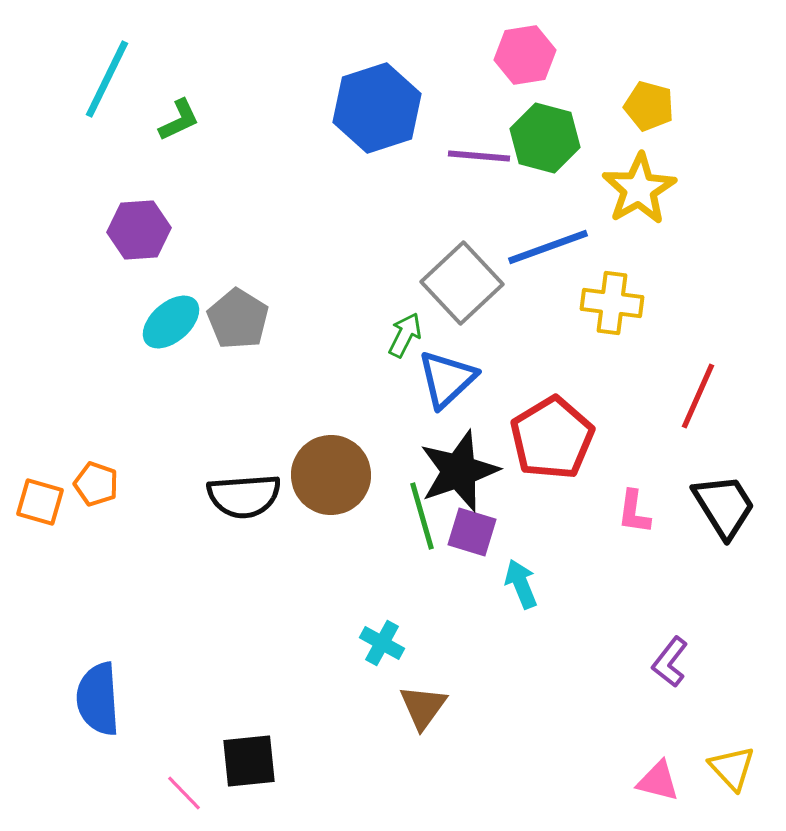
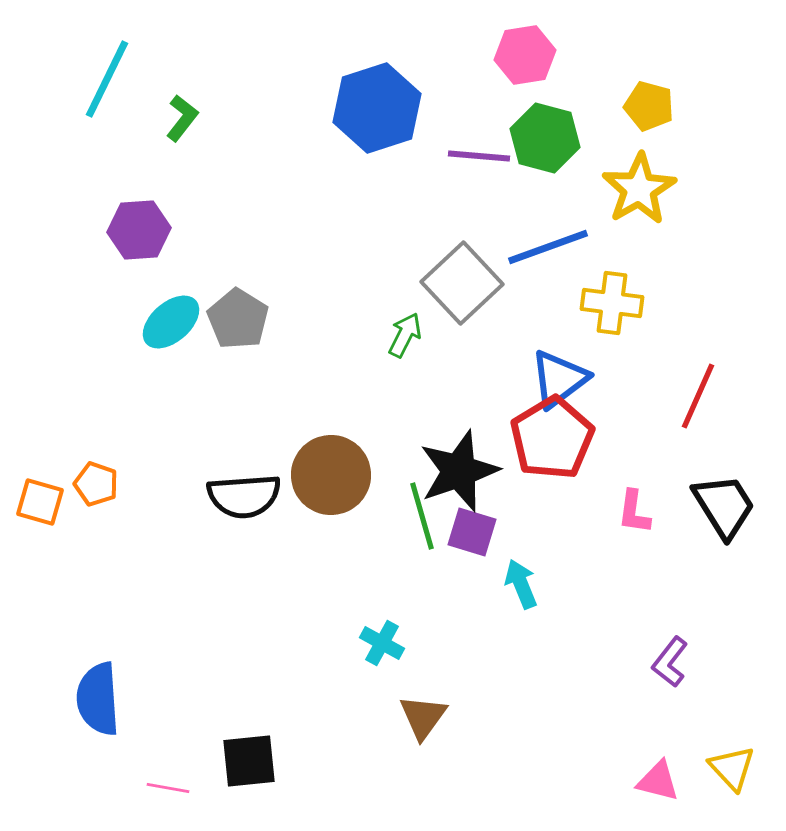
green L-shape: moved 3 px right, 2 px up; rotated 27 degrees counterclockwise
blue triangle: moved 112 px right; rotated 6 degrees clockwise
brown triangle: moved 10 px down
pink line: moved 16 px left, 5 px up; rotated 36 degrees counterclockwise
